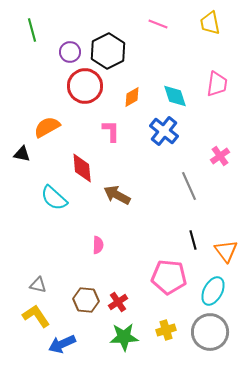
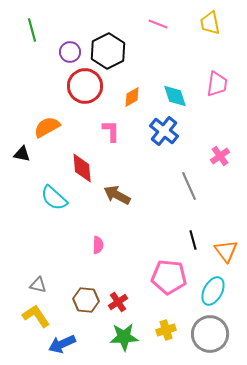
gray circle: moved 2 px down
